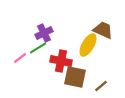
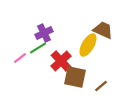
red cross: rotated 35 degrees clockwise
